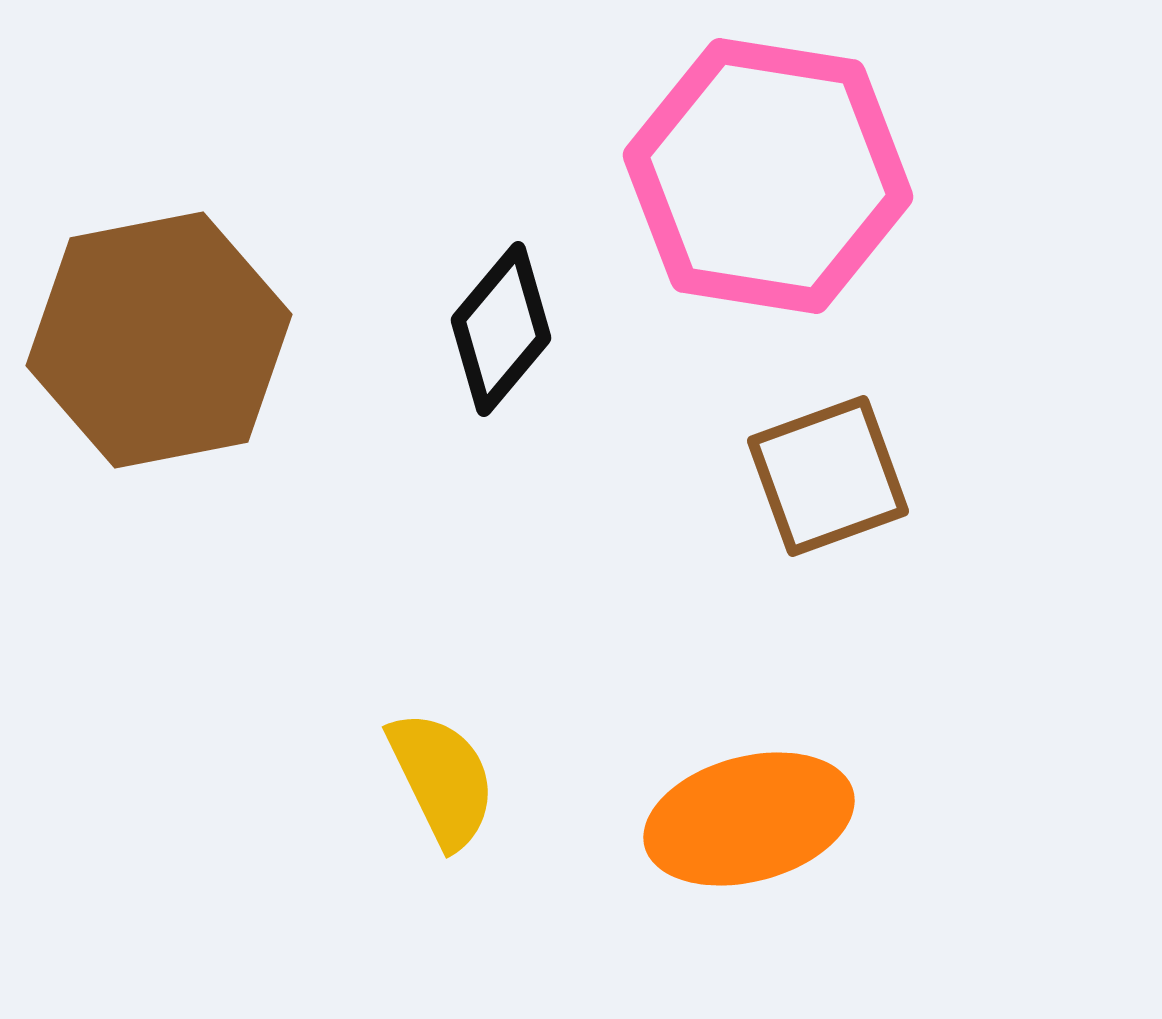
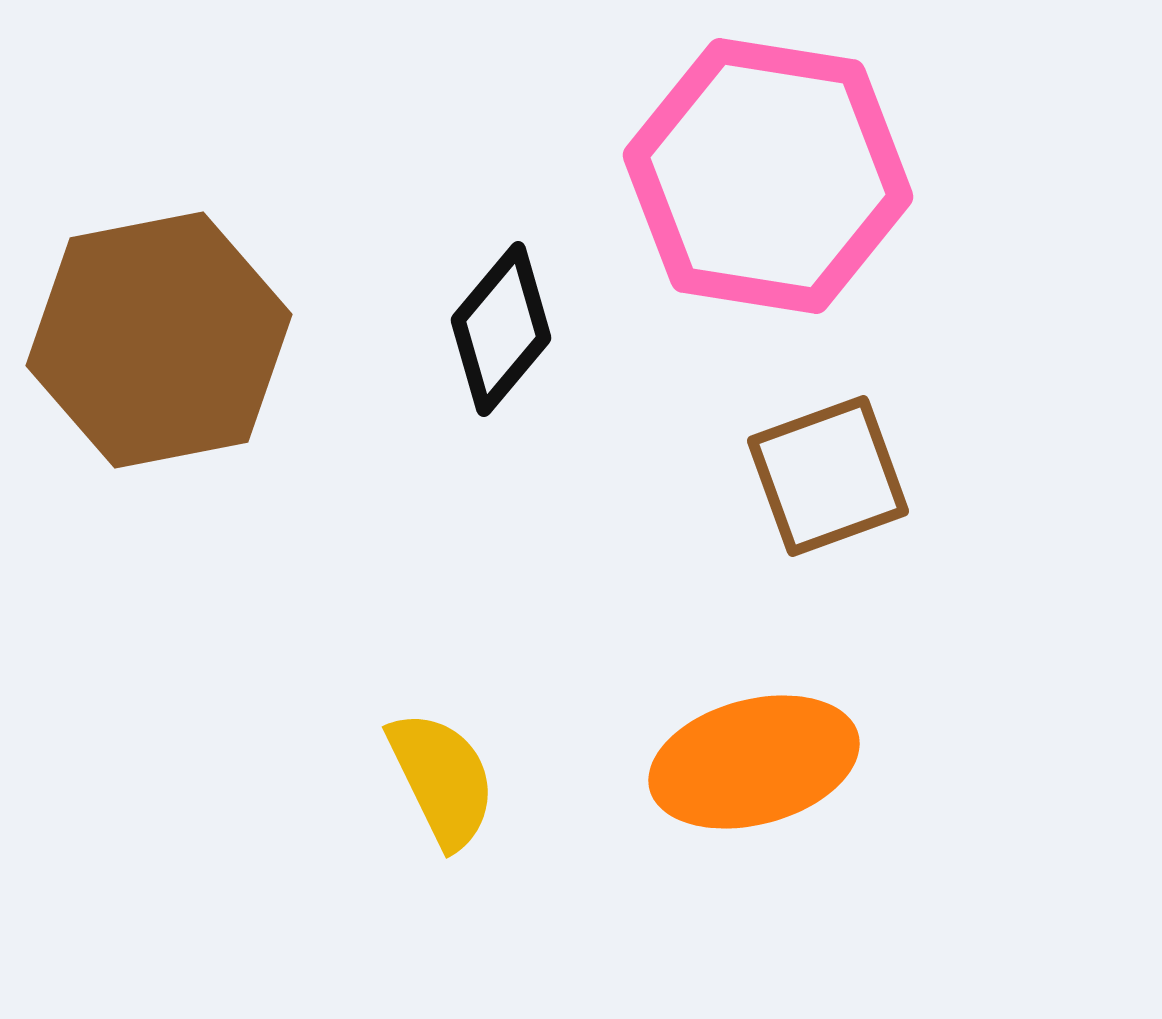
orange ellipse: moved 5 px right, 57 px up
